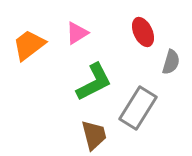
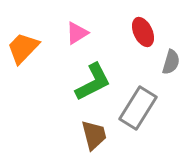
orange trapezoid: moved 6 px left, 3 px down; rotated 9 degrees counterclockwise
green L-shape: moved 1 px left
